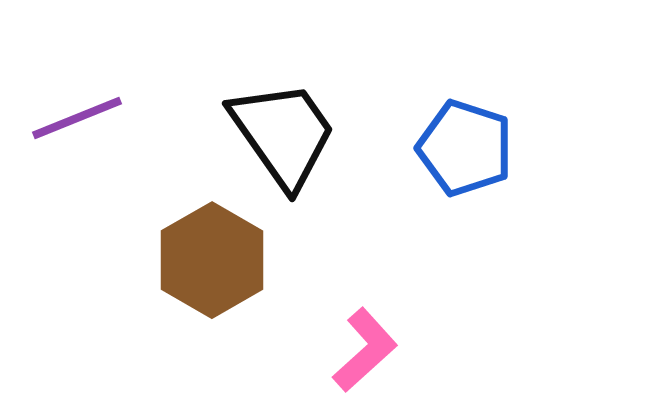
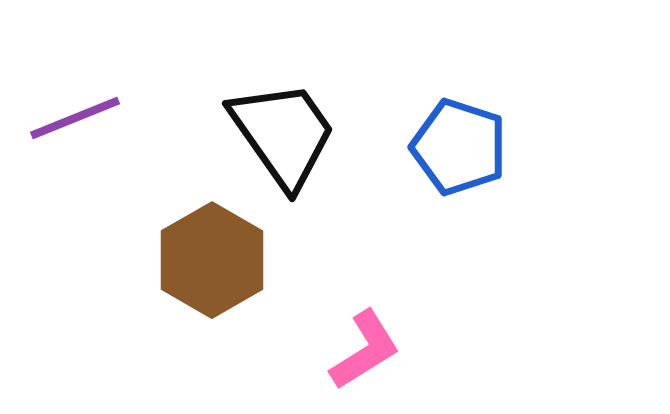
purple line: moved 2 px left
blue pentagon: moved 6 px left, 1 px up
pink L-shape: rotated 10 degrees clockwise
